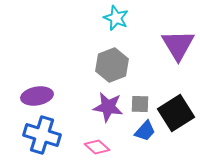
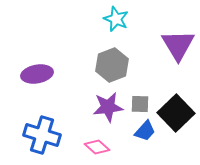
cyan star: moved 1 px down
purple ellipse: moved 22 px up
purple star: rotated 16 degrees counterclockwise
black square: rotated 12 degrees counterclockwise
